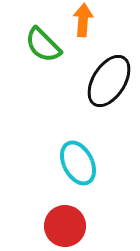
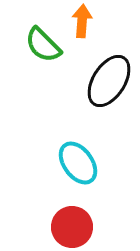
orange arrow: moved 1 px left, 1 px down
cyan ellipse: rotated 9 degrees counterclockwise
red circle: moved 7 px right, 1 px down
